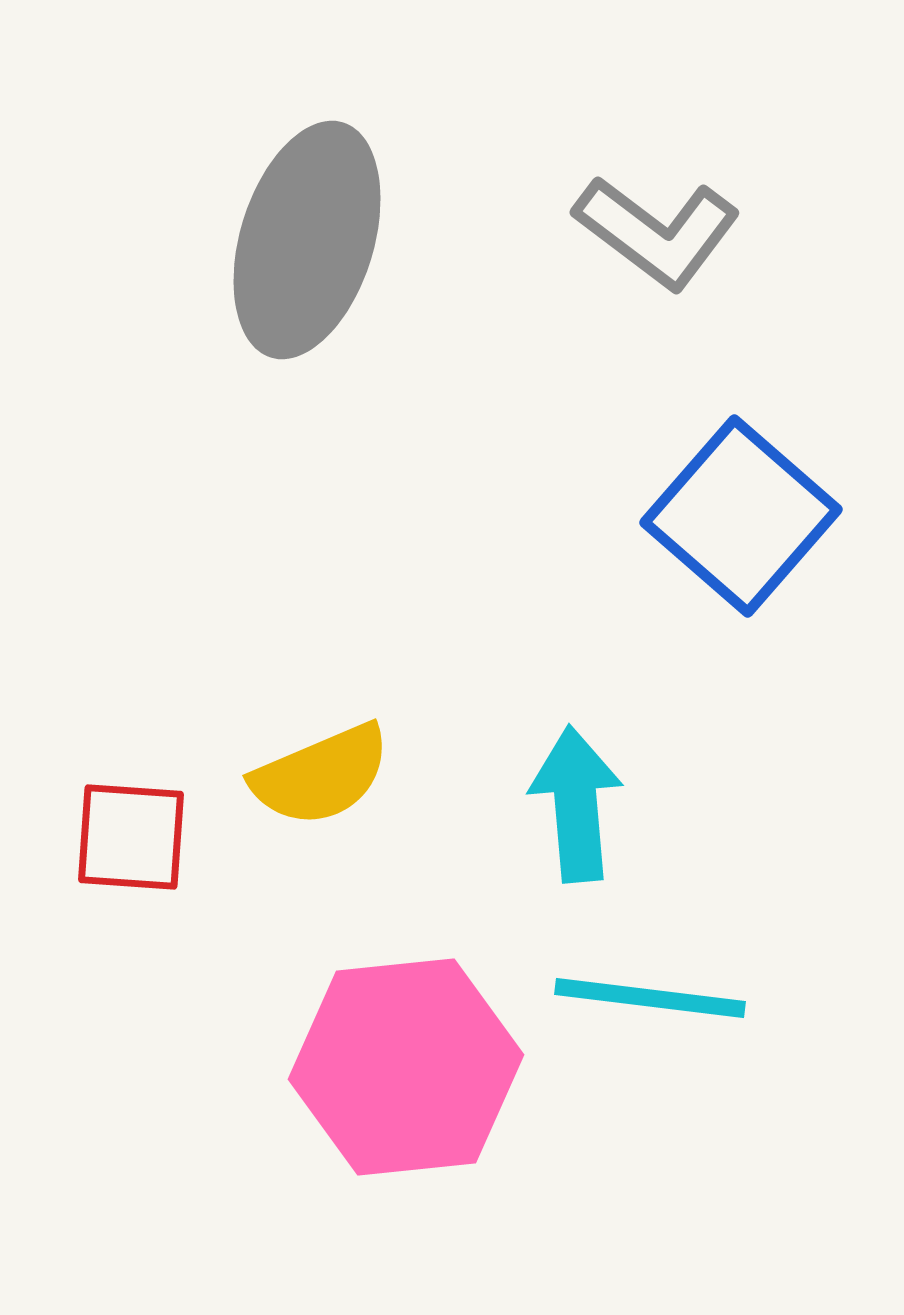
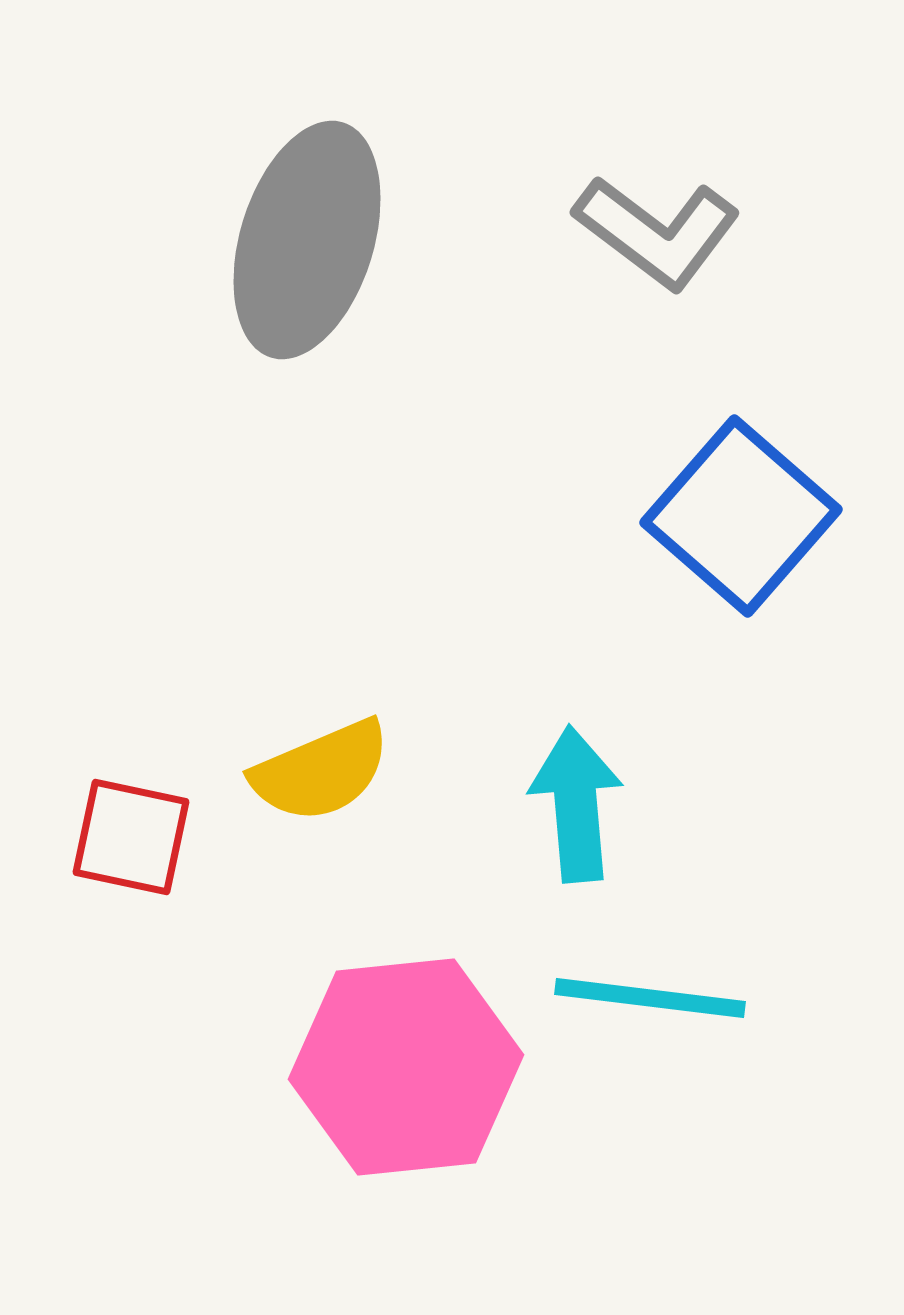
yellow semicircle: moved 4 px up
red square: rotated 8 degrees clockwise
